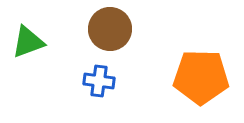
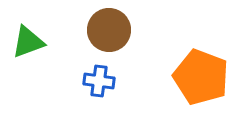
brown circle: moved 1 px left, 1 px down
orange pentagon: rotated 20 degrees clockwise
